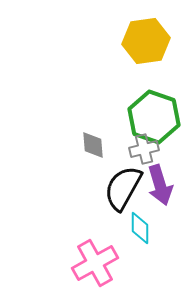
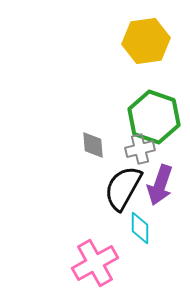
gray cross: moved 4 px left
purple arrow: rotated 36 degrees clockwise
